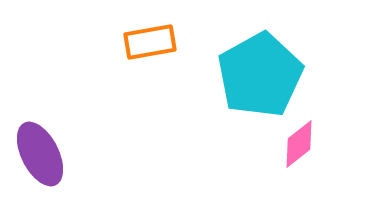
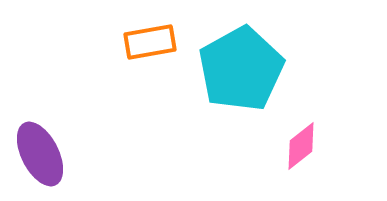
cyan pentagon: moved 19 px left, 6 px up
pink diamond: moved 2 px right, 2 px down
